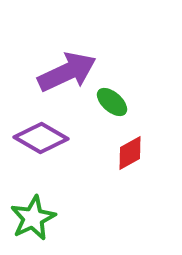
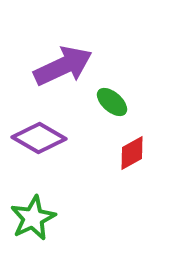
purple arrow: moved 4 px left, 6 px up
purple diamond: moved 2 px left
red diamond: moved 2 px right
